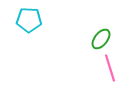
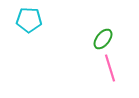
green ellipse: moved 2 px right
